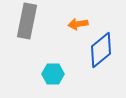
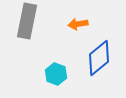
blue diamond: moved 2 px left, 8 px down
cyan hexagon: moved 3 px right; rotated 20 degrees clockwise
